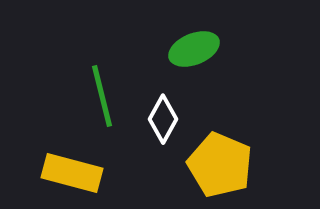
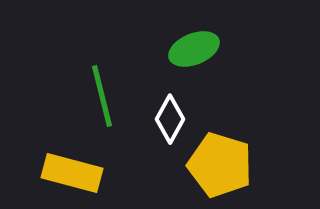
white diamond: moved 7 px right
yellow pentagon: rotated 6 degrees counterclockwise
